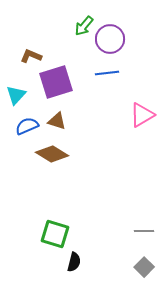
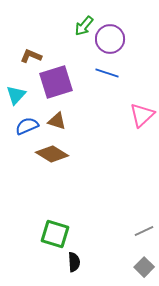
blue line: rotated 25 degrees clockwise
pink triangle: rotated 12 degrees counterclockwise
gray line: rotated 24 degrees counterclockwise
black semicircle: rotated 18 degrees counterclockwise
